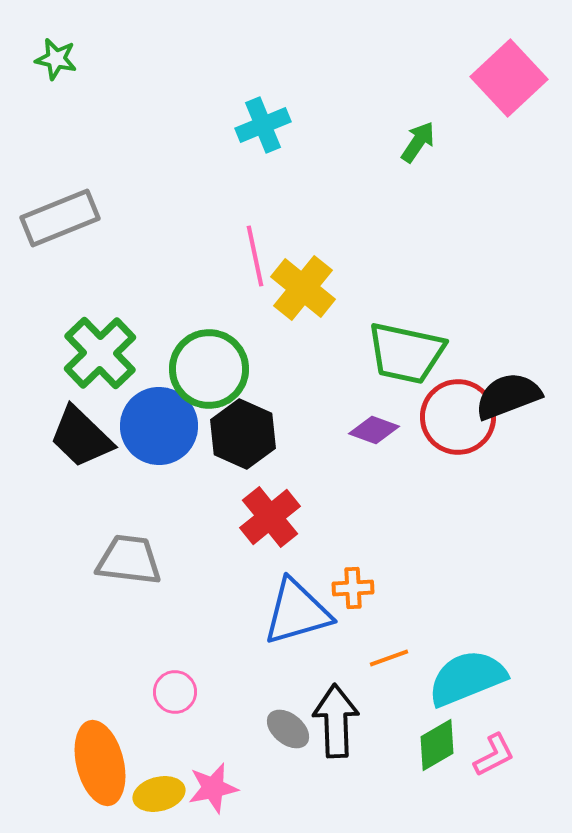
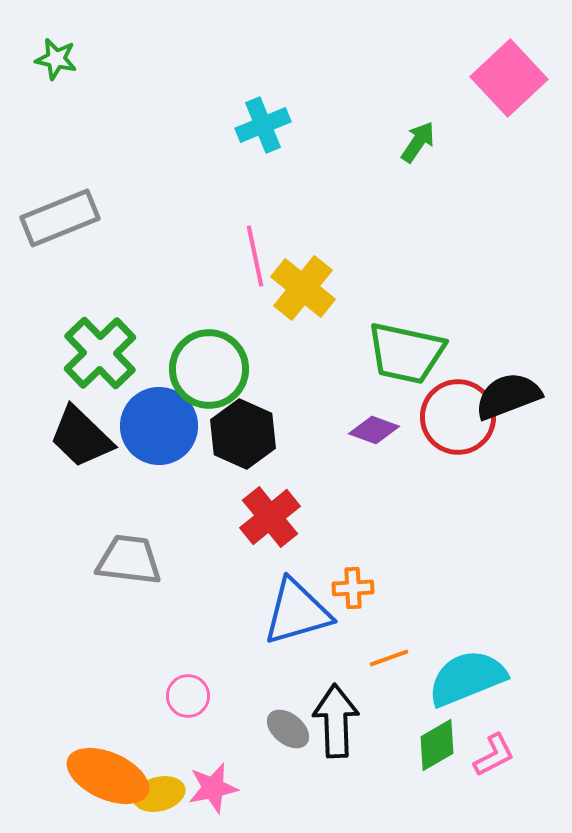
pink circle: moved 13 px right, 4 px down
orange ellipse: moved 8 px right, 13 px down; rotated 52 degrees counterclockwise
